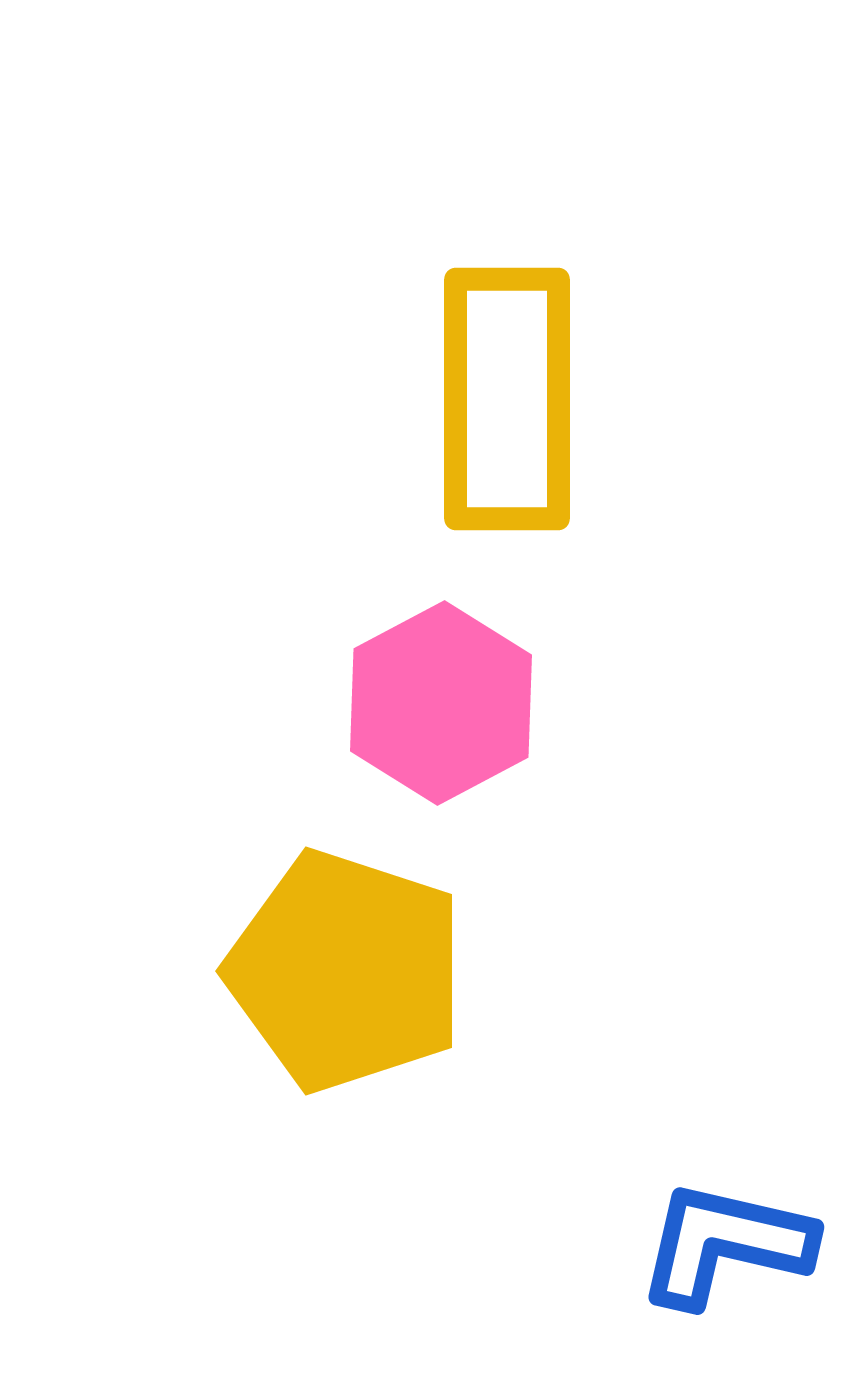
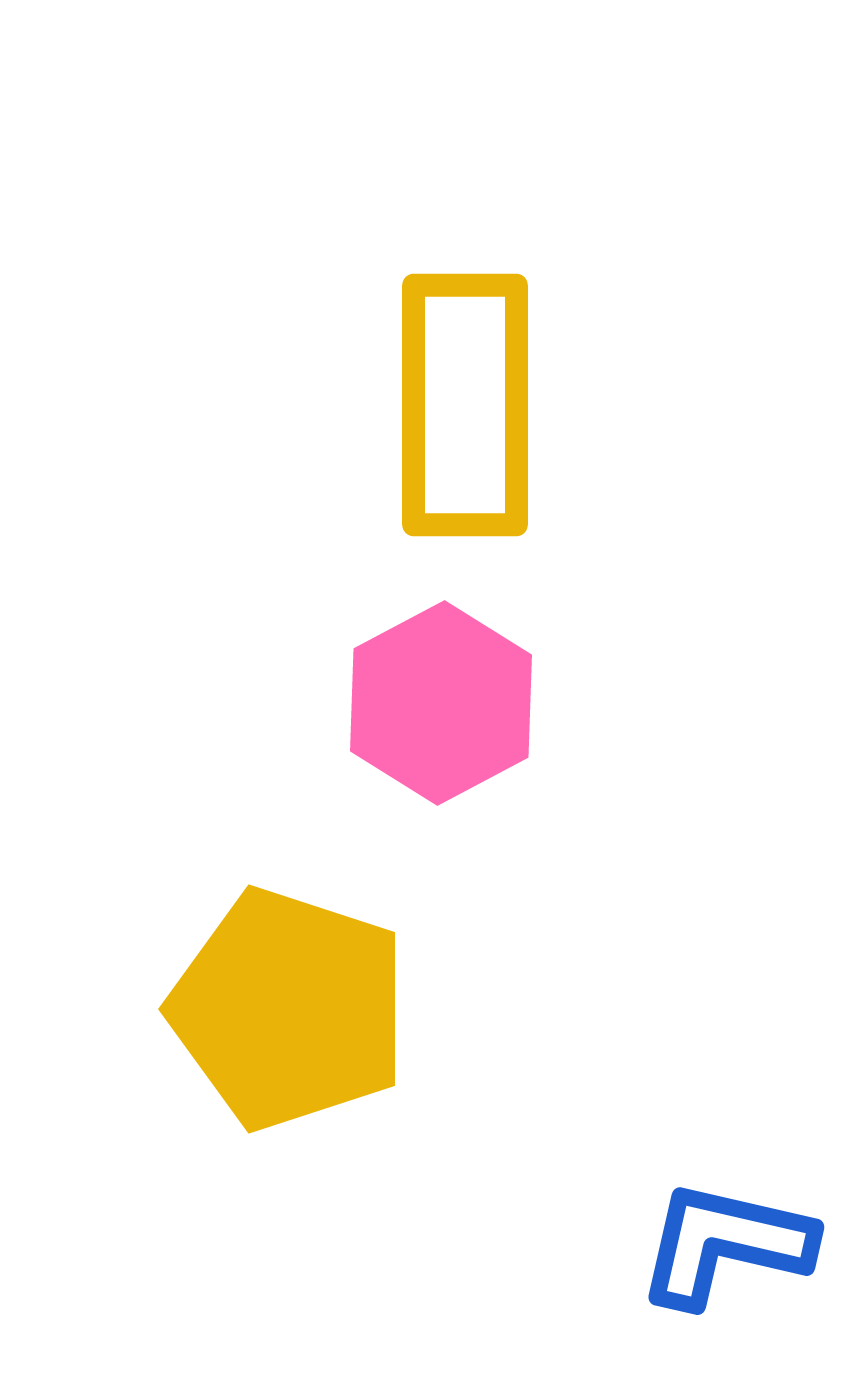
yellow rectangle: moved 42 px left, 6 px down
yellow pentagon: moved 57 px left, 38 px down
